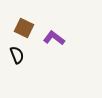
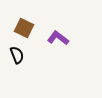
purple L-shape: moved 4 px right
